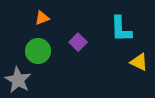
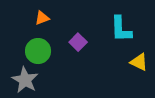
gray star: moved 7 px right
